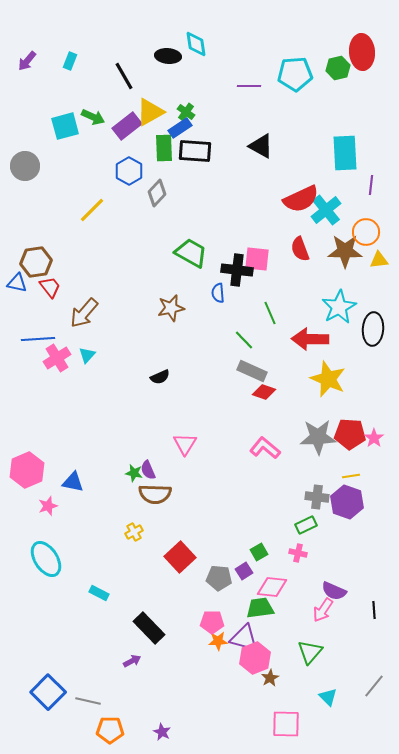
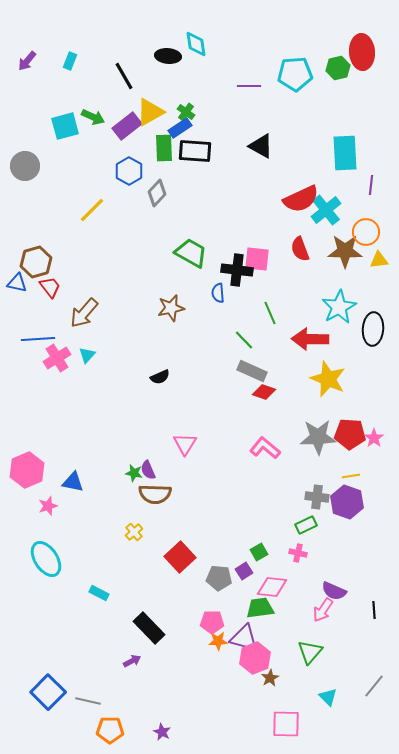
brown hexagon at (36, 262): rotated 8 degrees counterclockwise
yellow cross at (134, 532): rotated 12 degrees counterclockwise
